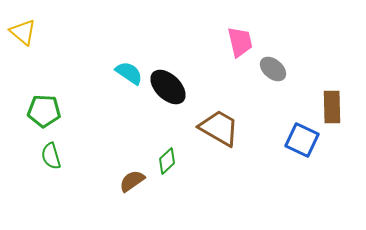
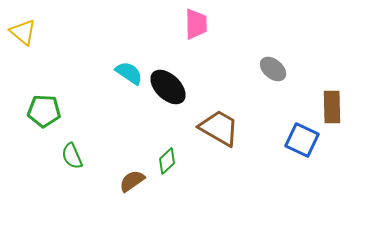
pink trapezoid: moved 44 px left, 18 px up; rotated 12 degrees clockwise
green semicircle: moved 21 px right; rotated 8 degrees counterclockwise
